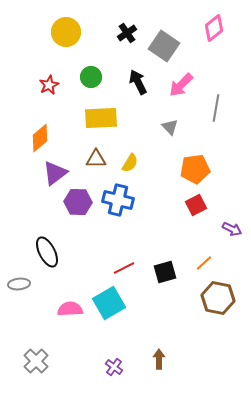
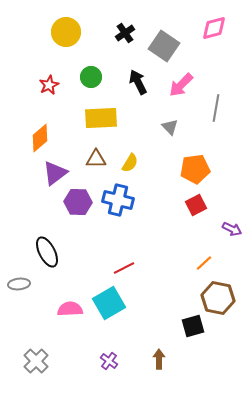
pink diamond: rotated 24 degrees clockwise
black cross: moved 2 px left
black square: moved 28 px right, 54 px down
purple cross: moved 5 px left, 6 px up
